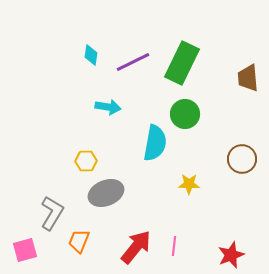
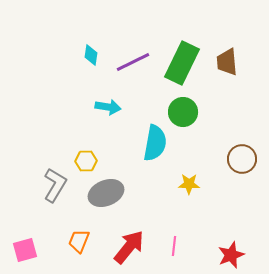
brown trapezoid: moved 21 px left, 16 px up
green circle: moved 2 px left, 2 px up
gray L-shape: moved 3 px right, 28 px up
red arrow: moved 7 px left
